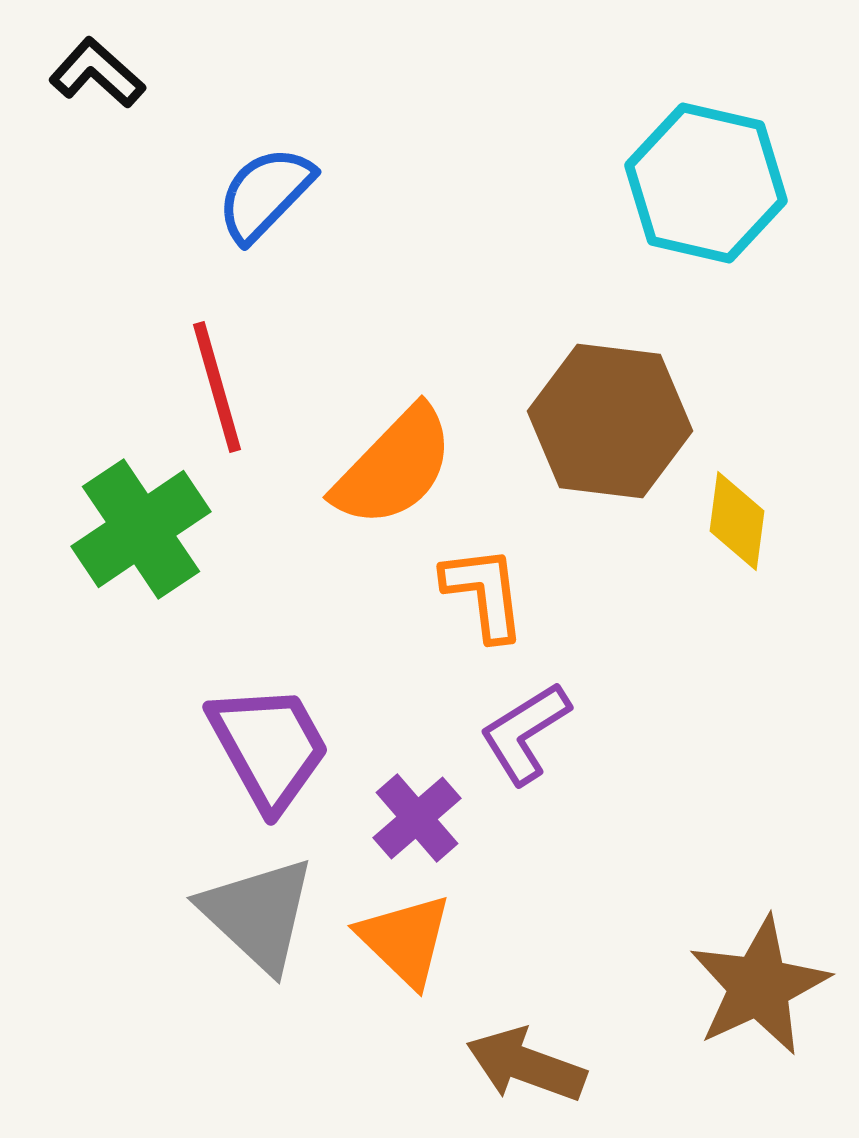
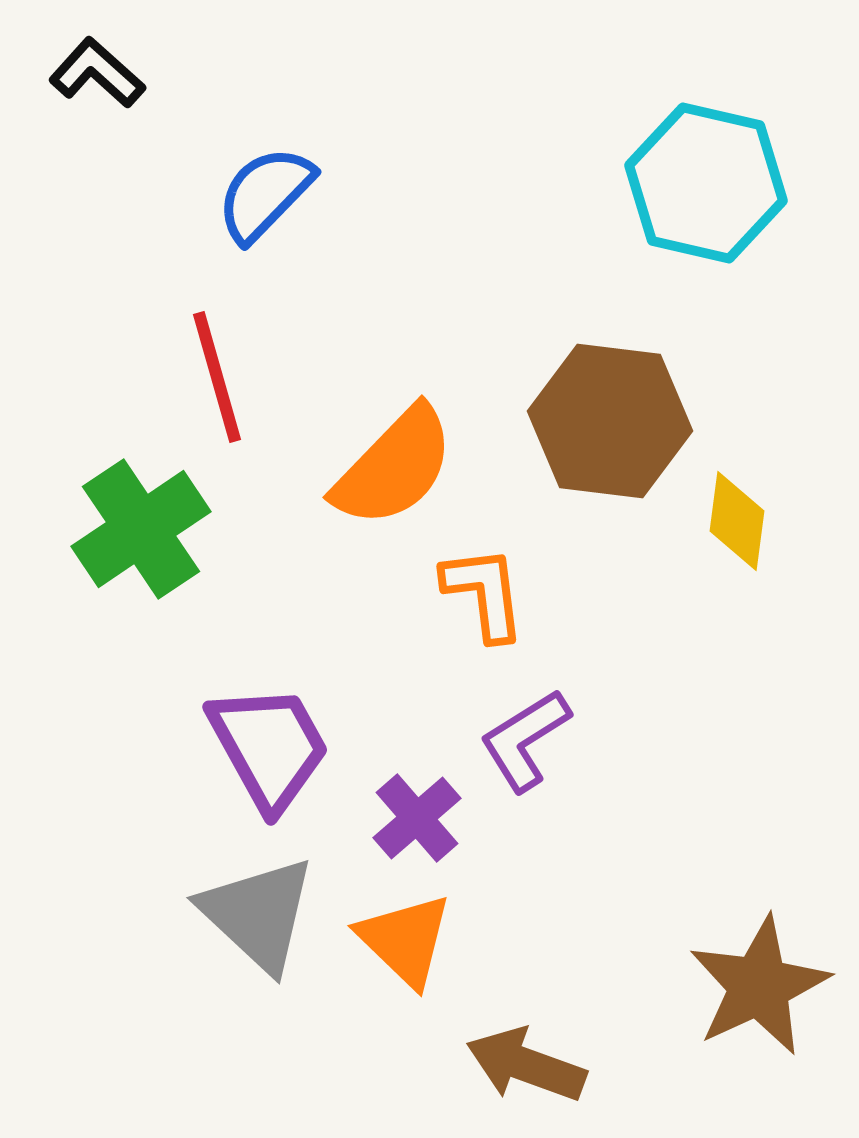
red line: moved 10 px up
purple L-shape: moved 7 px down
